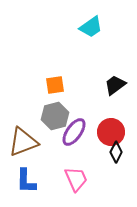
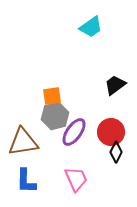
orange square: moved 3 px left, 11 px down
brown triangle: rotated 12 degrees clockwise
